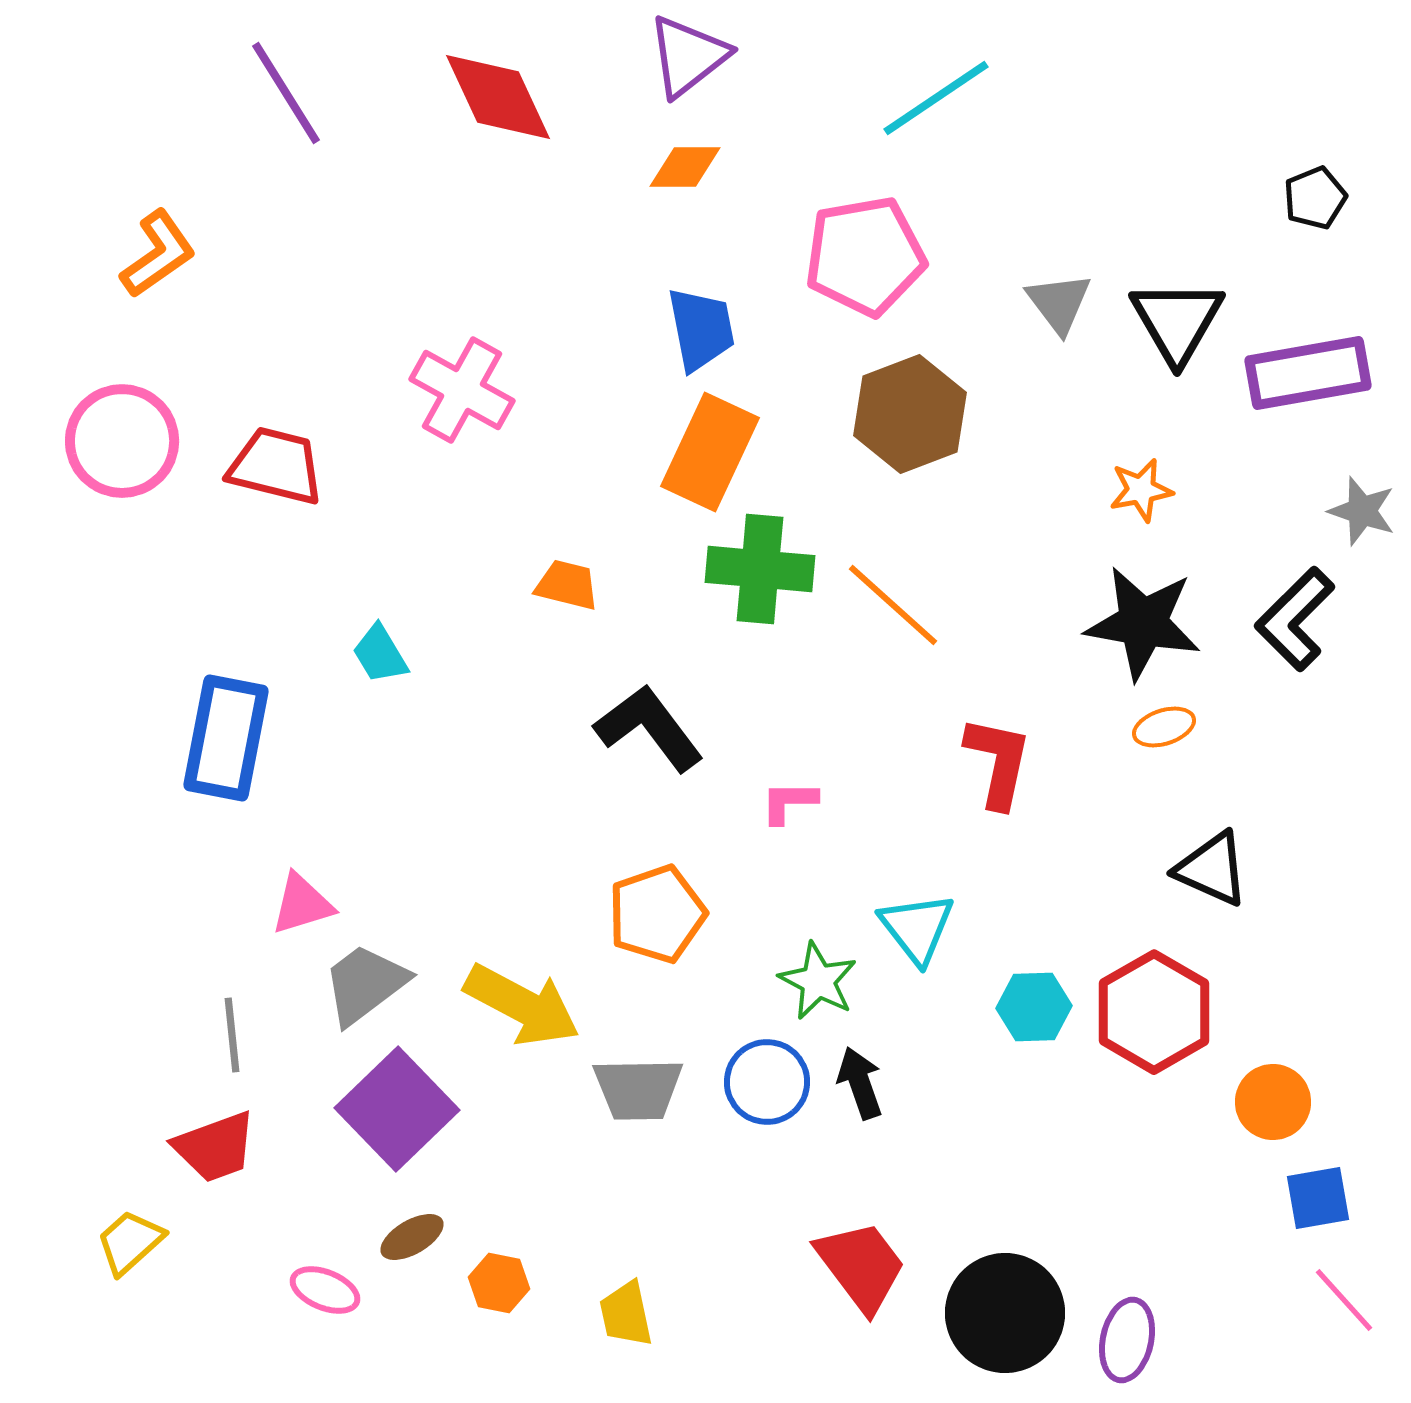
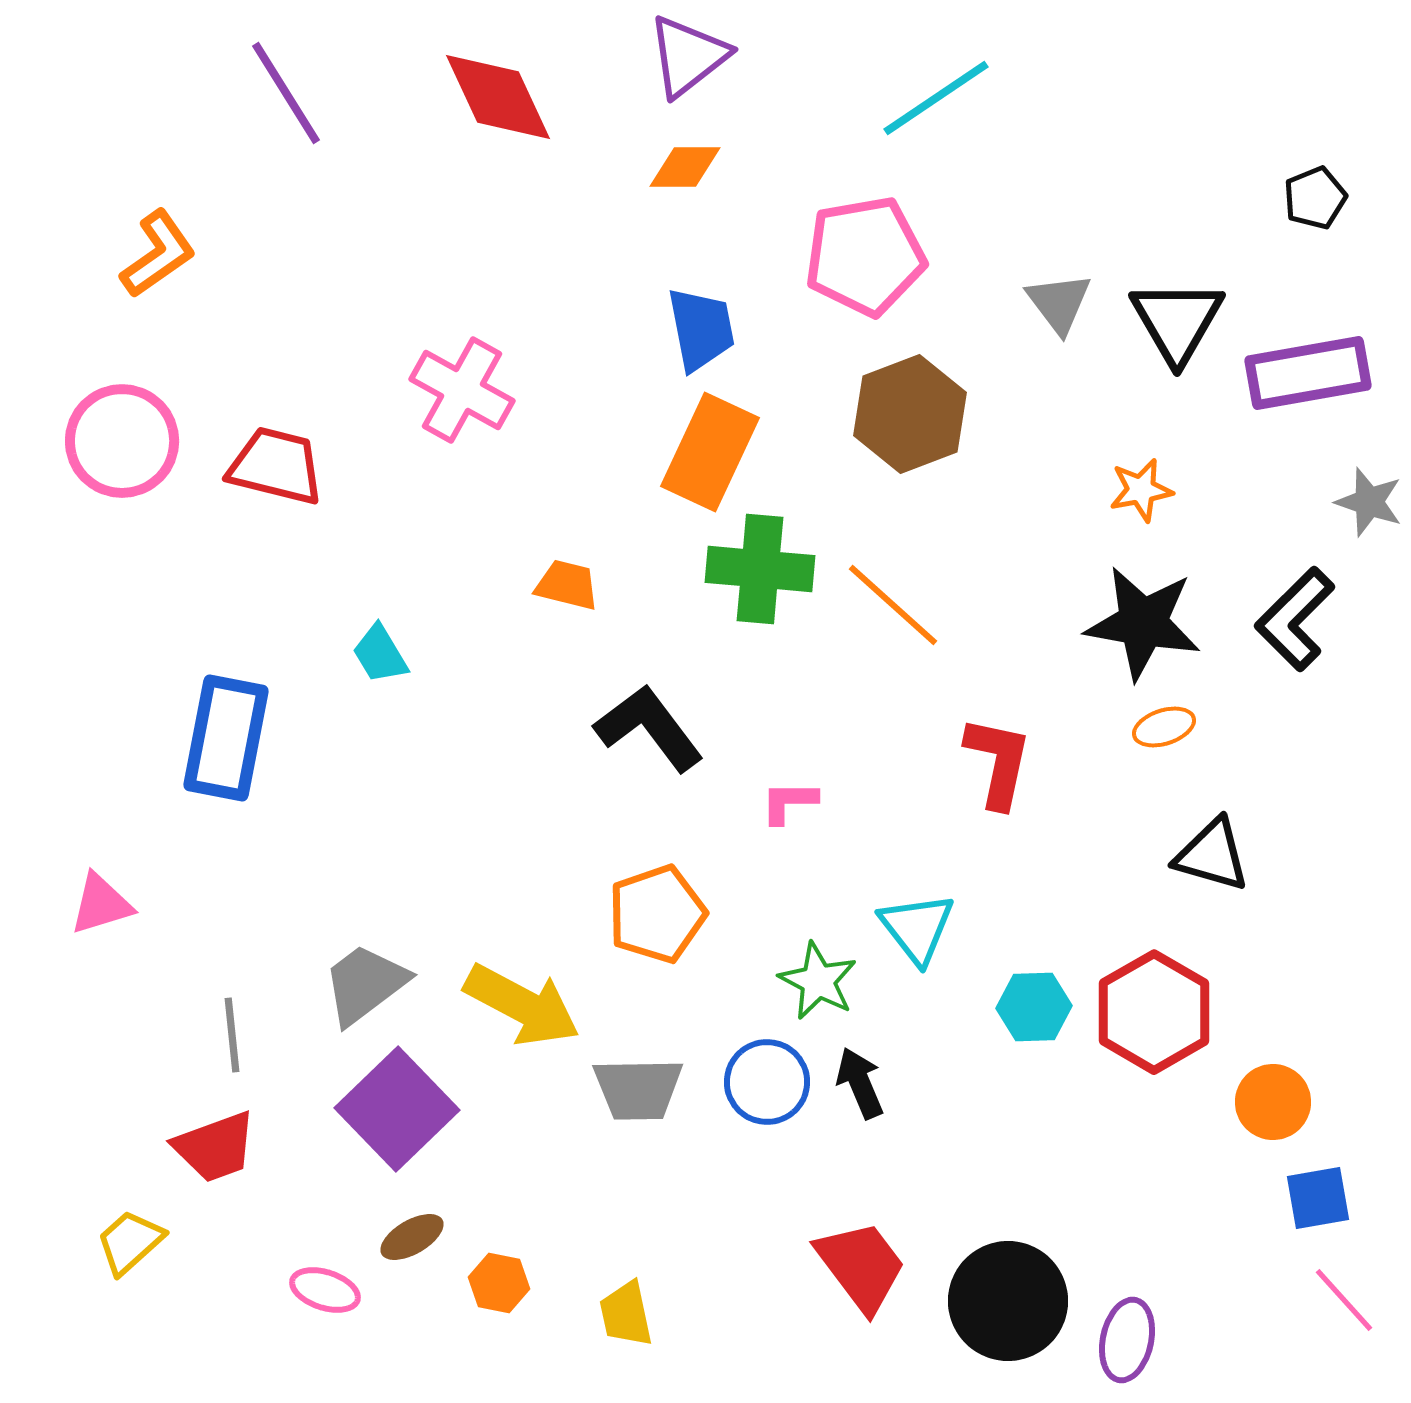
gray star at (1362, 511): moved 7 px right, 9 px up
black triangle at (1212, 869): moved 14 px up; rotated 8 degrees counterclockwise
pink triangle at (302, 904): moved 201 px left
black arrow at (860, 1083): rotated 4 degrees counterclockwise
pink ellipse at (325, 1290): rotated 4 degrees counterclockwise
black circle at (1005, 1313): moved 3 px right, 12 px up
